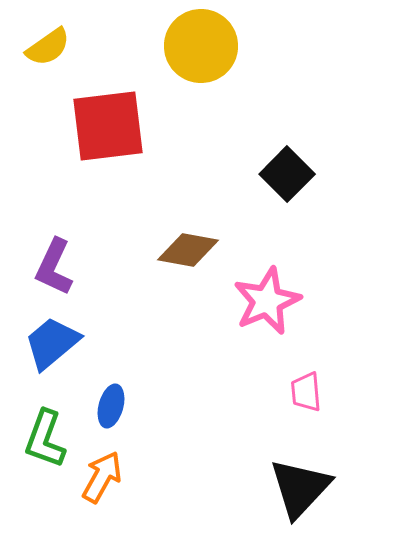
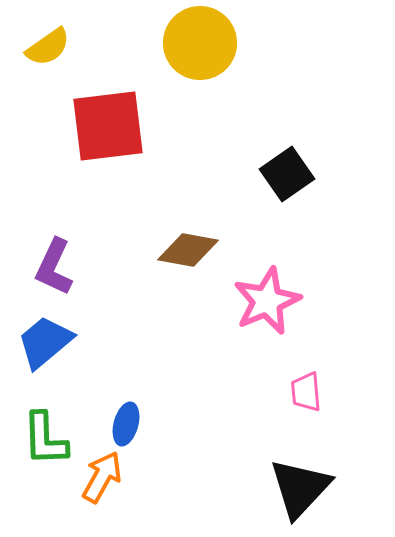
yellow circle: moved 1 px left, 3 px up
black square: rotated 10 degrees clockwise
blue trapezoid: moved 7 px left, 1 px up
blue ellipse: moved 15 px right, 18 px down
green L-shape: rotated 22 degrees counterclockwise
